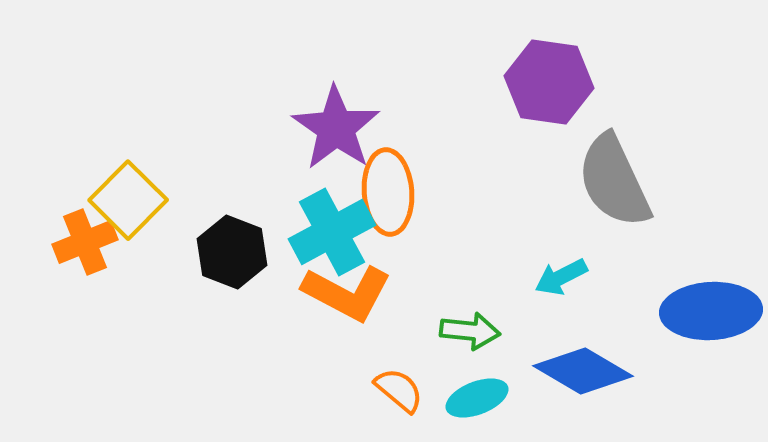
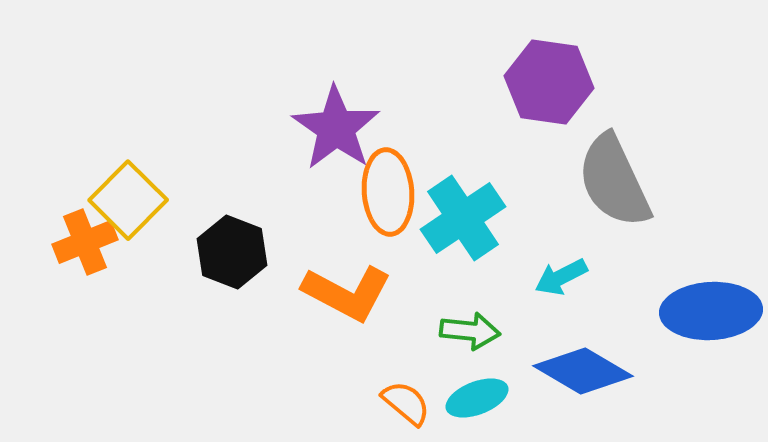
cyan cross: moved 131 px right, 14 px up; rotated 6 degrees counterclockwise
orange semicircle: moved 7 px right, 13 px down
